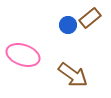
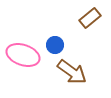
blue circle: moved 13 px left, 20 px down
brown arrow: moved 1 px left, 3 px up
